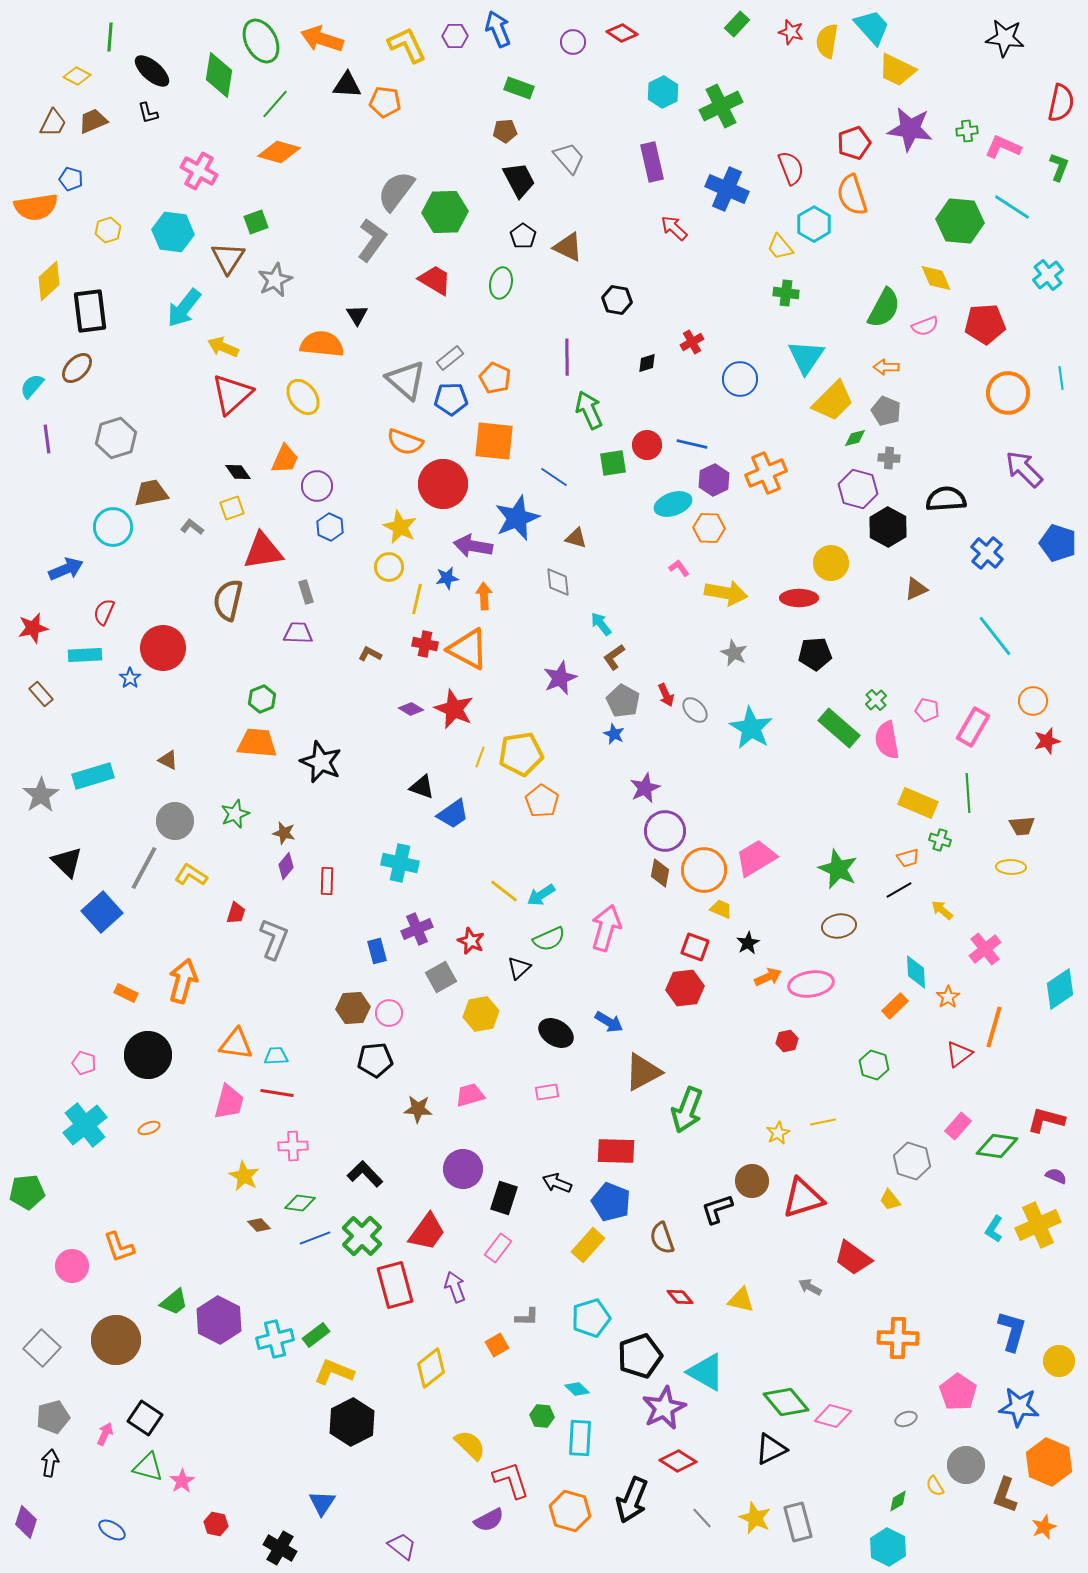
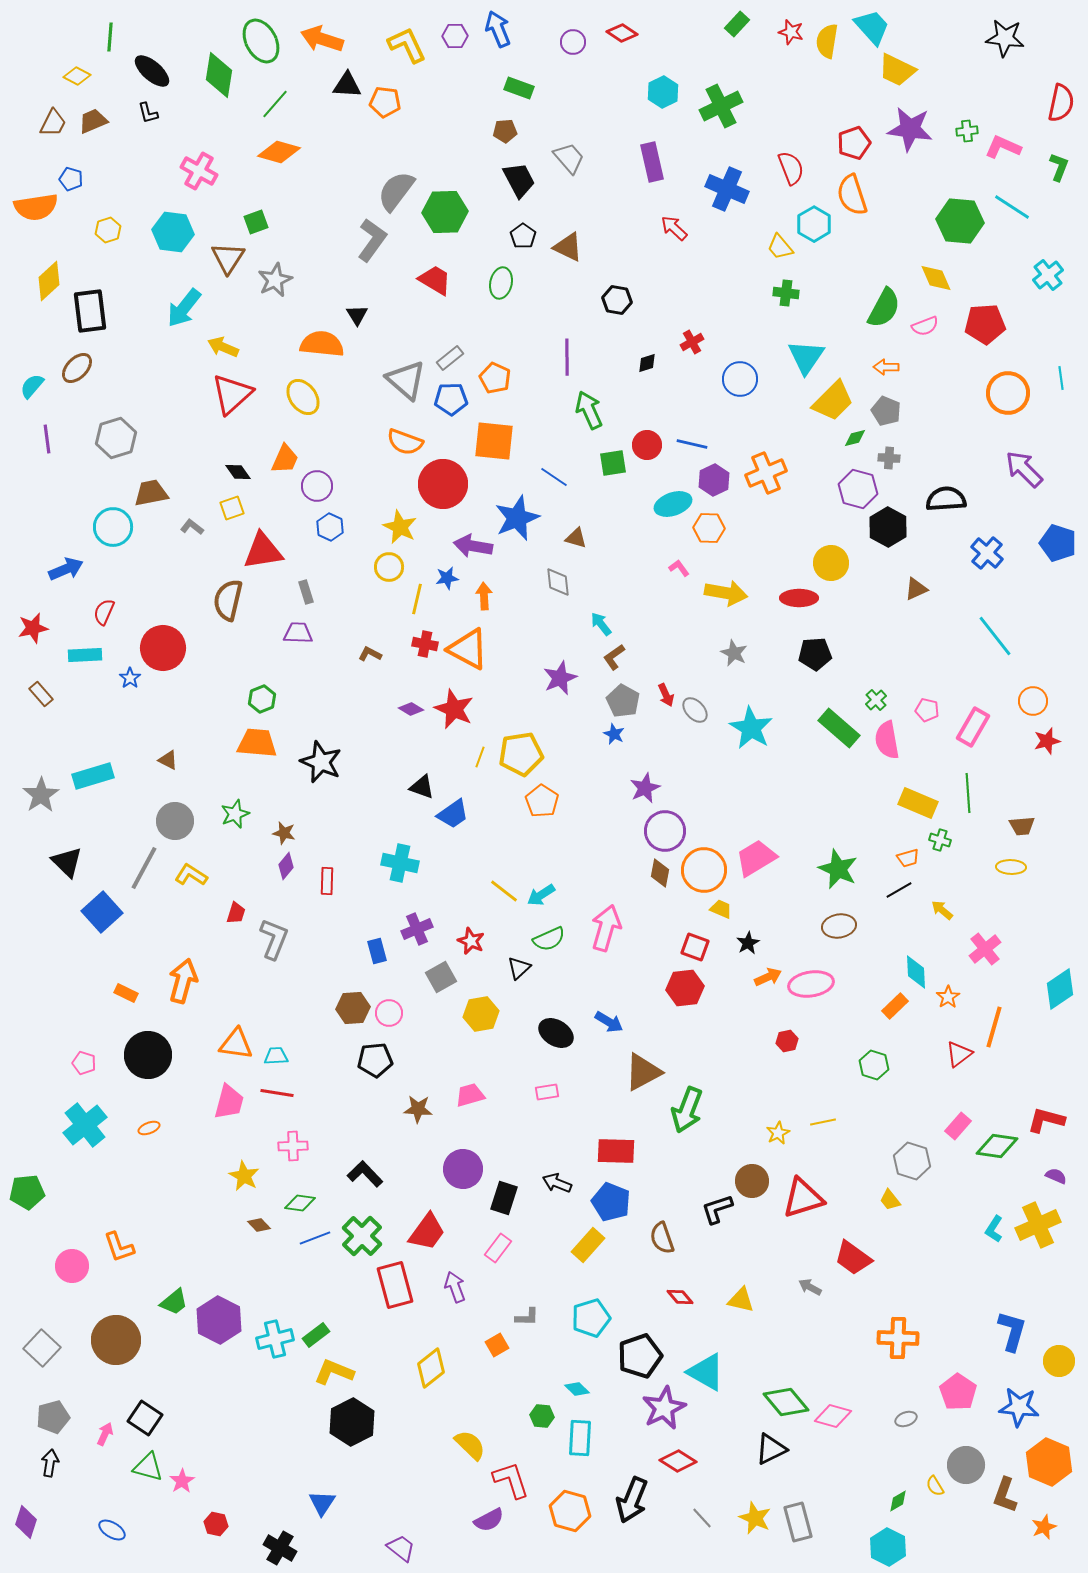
purple trapezoid at (402, 1546): moved 1 px left, 2 px down
